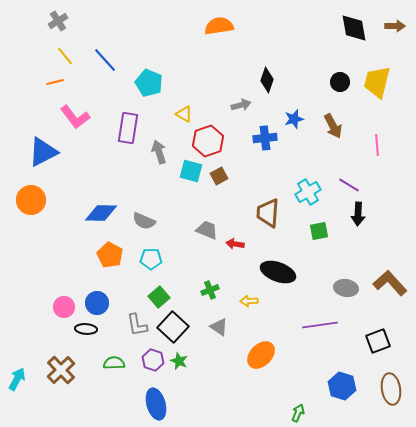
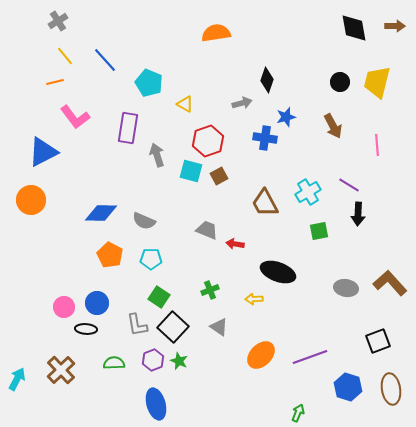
orange semicircle at (219, 26): moved 3 px left, 7 px down
gray arrow at (241, 105): moved 1 px right, 2 px up
yellow triangle at (184, 114): moved 1 px right, 10 px up
blue star at (294, 119): moved 8 px left, 2 px up
blue cross at (265, 138): rotated 15 degrees clockwise
gray arrow at (159, 152): moved 2 px left, 3 px down
brown trapezoid at (268, 213): moved 3 px left, 10 px up; rotated 32 degrees counterclockwise
green square at (159, 297): rotated 15 degrees counterclockwise
yellow arrow at (249, 301): moved 5 px right, 2 px up
purple line at (320, 325): moved 10 px left, 32 px down; rotated 12 degrees counterclockwise
purple hexagon at (153, 360): rotated 20 degrees clockwise
blue hexagon at (342, 386): moved 6 px right, 1 px down
